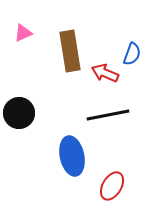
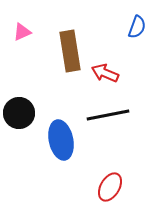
pink triangle: moved 1 px left, 1 px up
blue semicircle: moved 5 px right, 27 px up
blue ellipse: moved 11 px left, 16 px up
red ellipse: moved 2 px left, 1 px down
